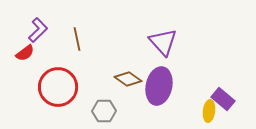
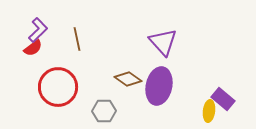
red semicircle: moved 8 px right, 5 px up
